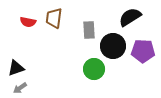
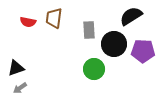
black semicircle: moved 1 px right, 1 px up
black circle: moved 1 px right, 2 px up
